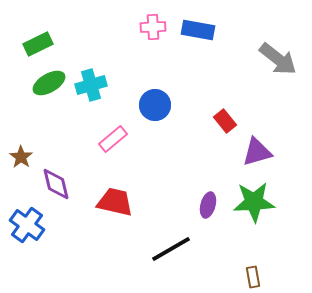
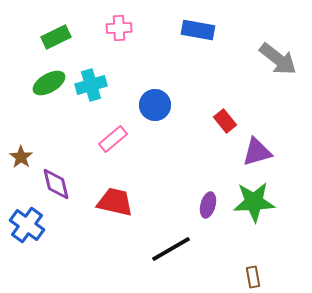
pink cross: moved 34 px left, 1 px down
green rectangle: moved 18 px right, 7 px up
